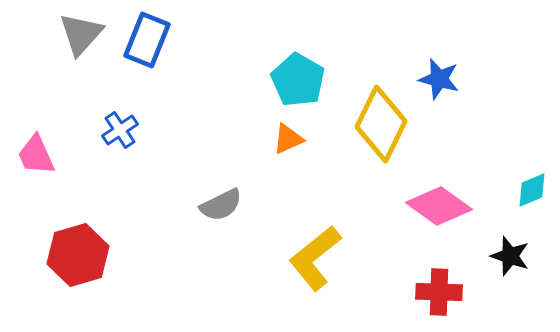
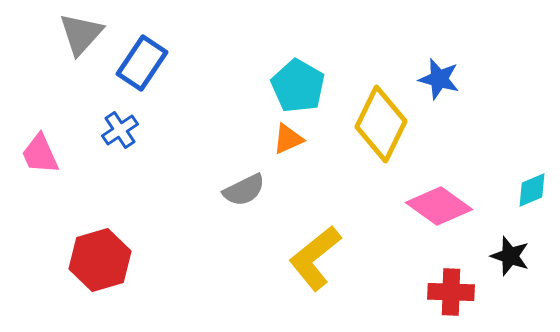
blue rectangle: moved 5 px left, 23 px down; rotated 12 degrees clockwise
cyan pentagon: moved 6 px down
pink trapezoid: moved 4 px right, 1 px up
gray semicircle: moved 23 px right, 15 px up
red hexagon: moved 22 px right, 5 px down
red cross: moved 12 px right
